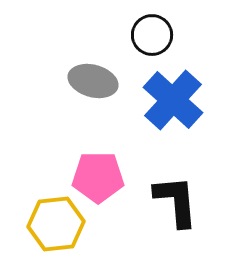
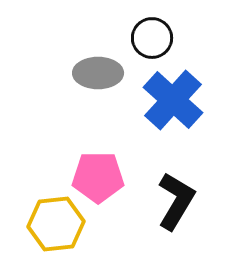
black circle: moved 3 px down
gray ellipse: moved 5 px right, 8 px up; rotated 15 degrees counterclockwise
black L-shape: rotated 36 degrees clockwise
